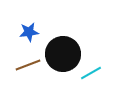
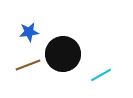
cyan line: moved 10 px right, 2 px down
